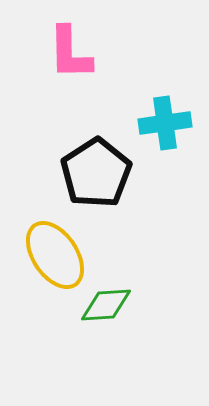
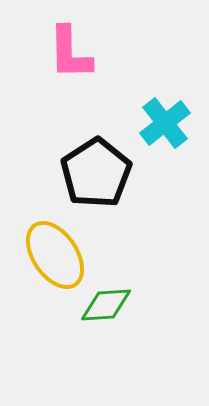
cyan cross: rotated 30 degrees counterclockwise
